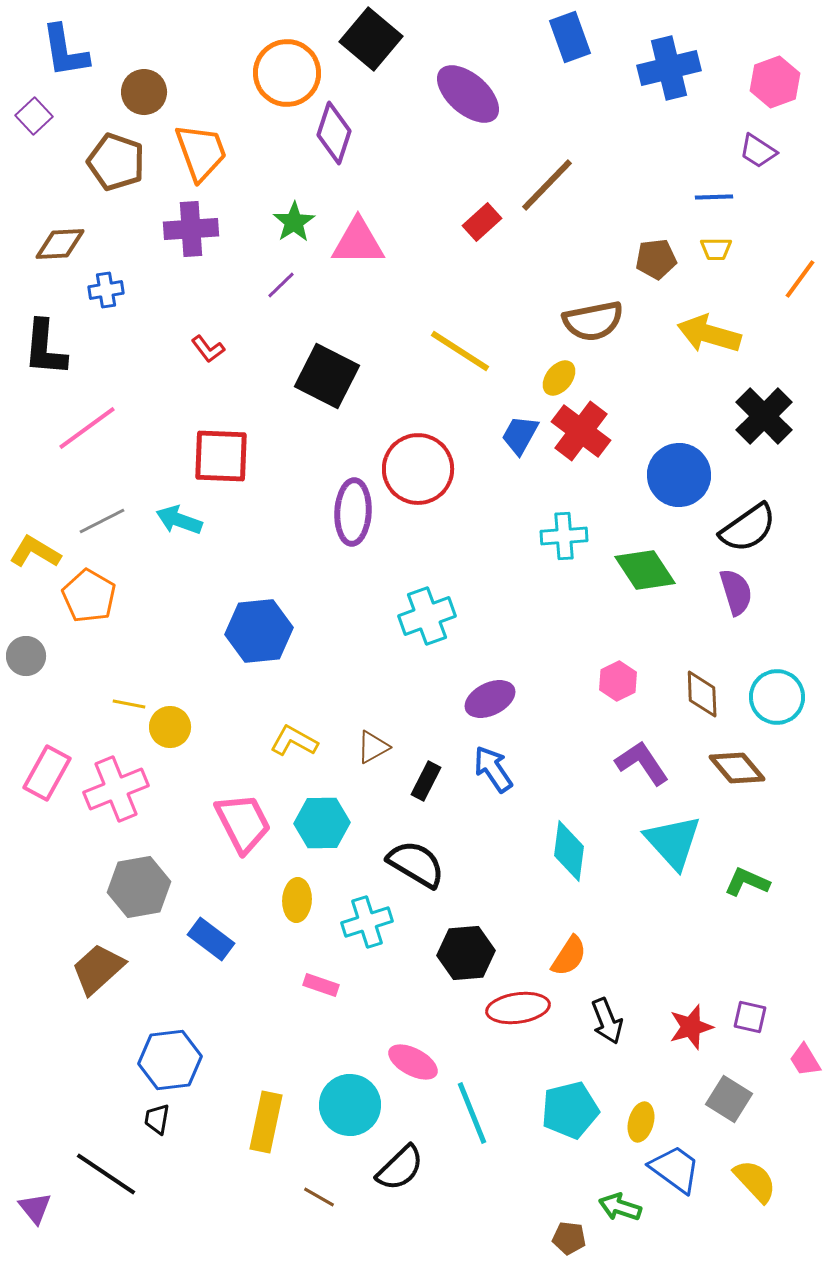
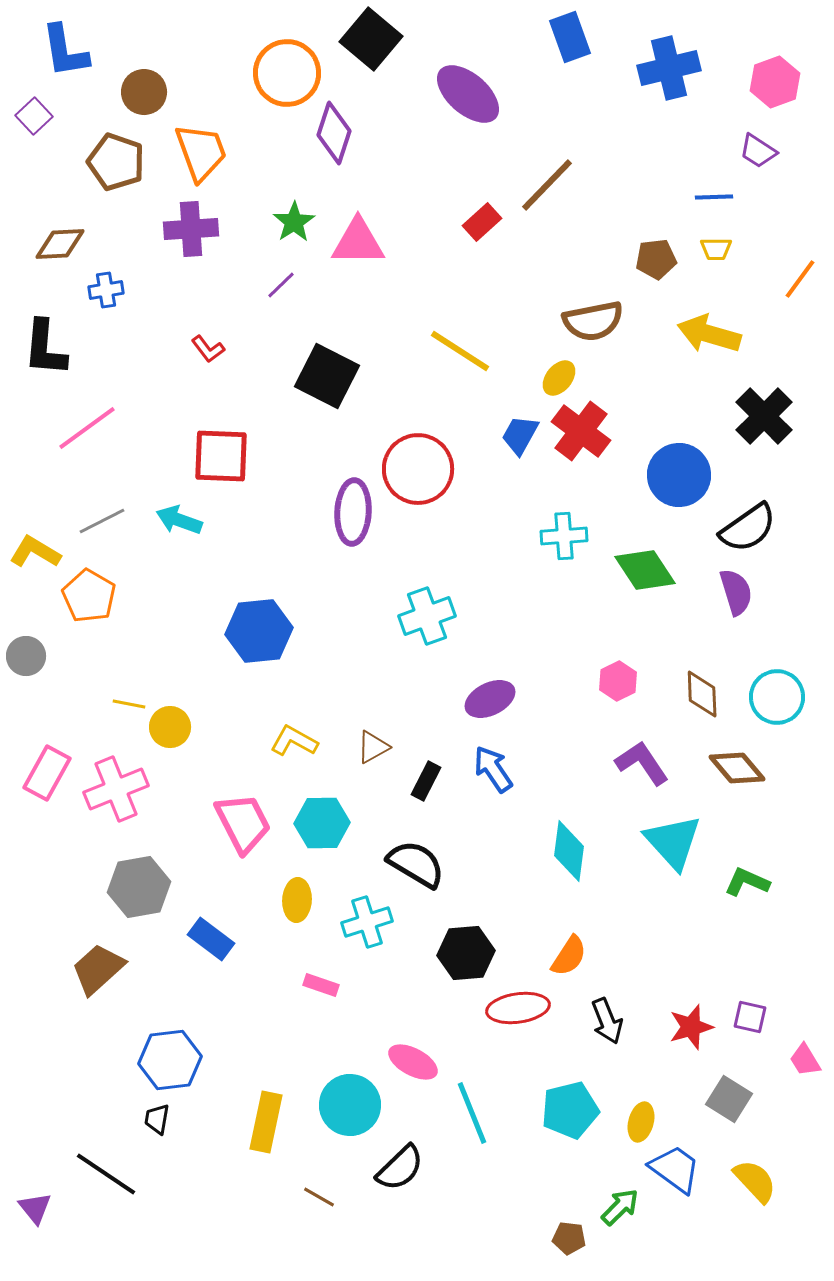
green arrow at (620, 1207): rotated 117 degrees clockwise
